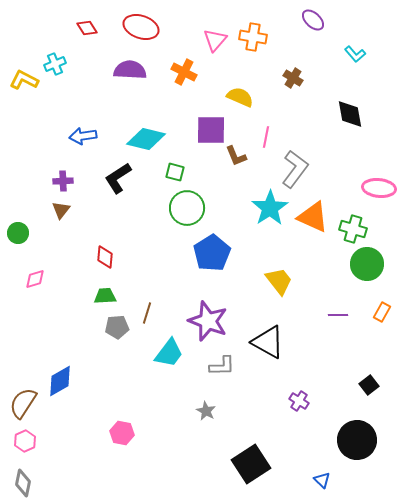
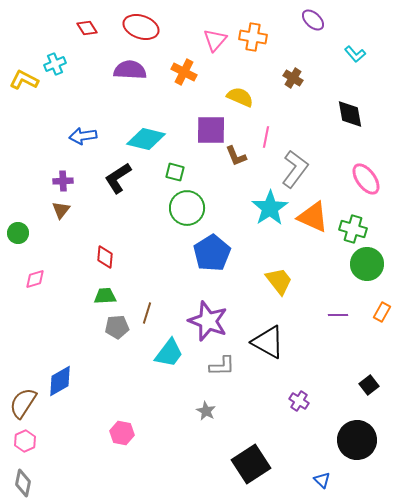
pink ellipse at (379, 188): moved 13 px left, 9 px up; rotated 48 degrees clockwise
